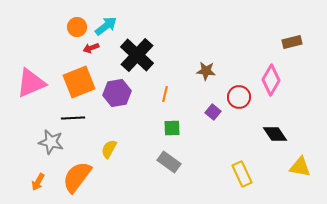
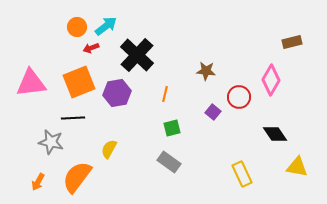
pink triangle: rotated 16 degrees clockwise
green square: rotated 12 degrees counterclockwise
yellow triangle: moved 3 px left
